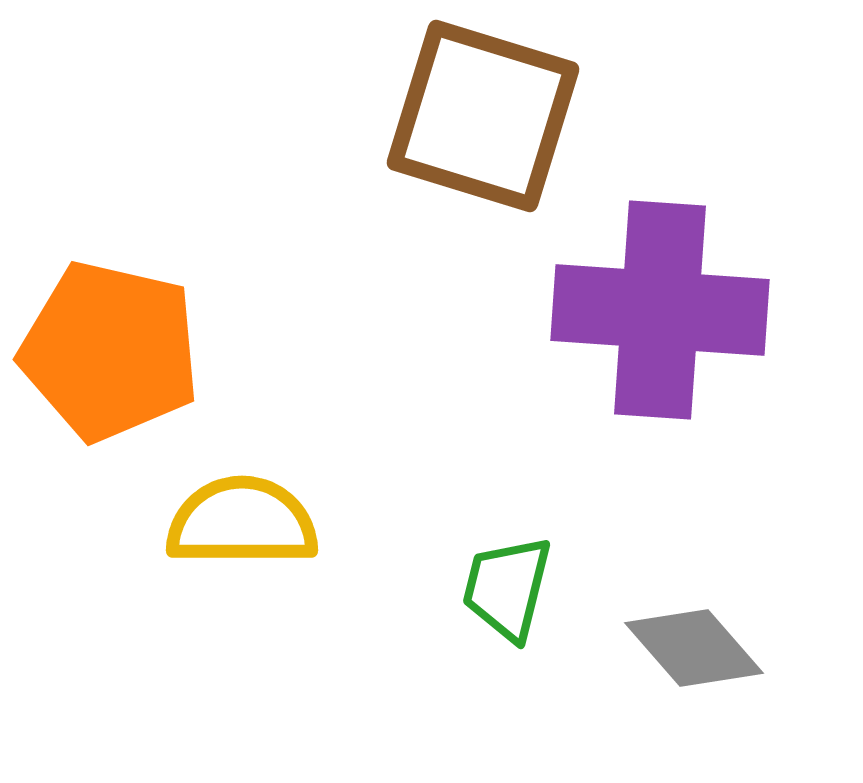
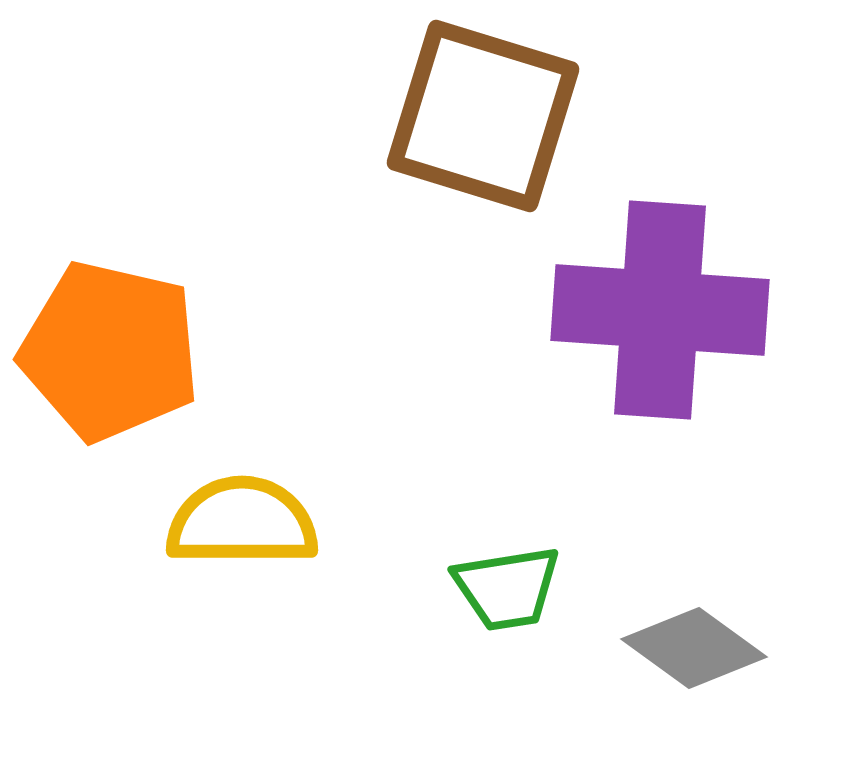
green trapezoid: rotated 113 degrees counterclockwise
gray diamond: rotated 13 degrees counterclockwise
